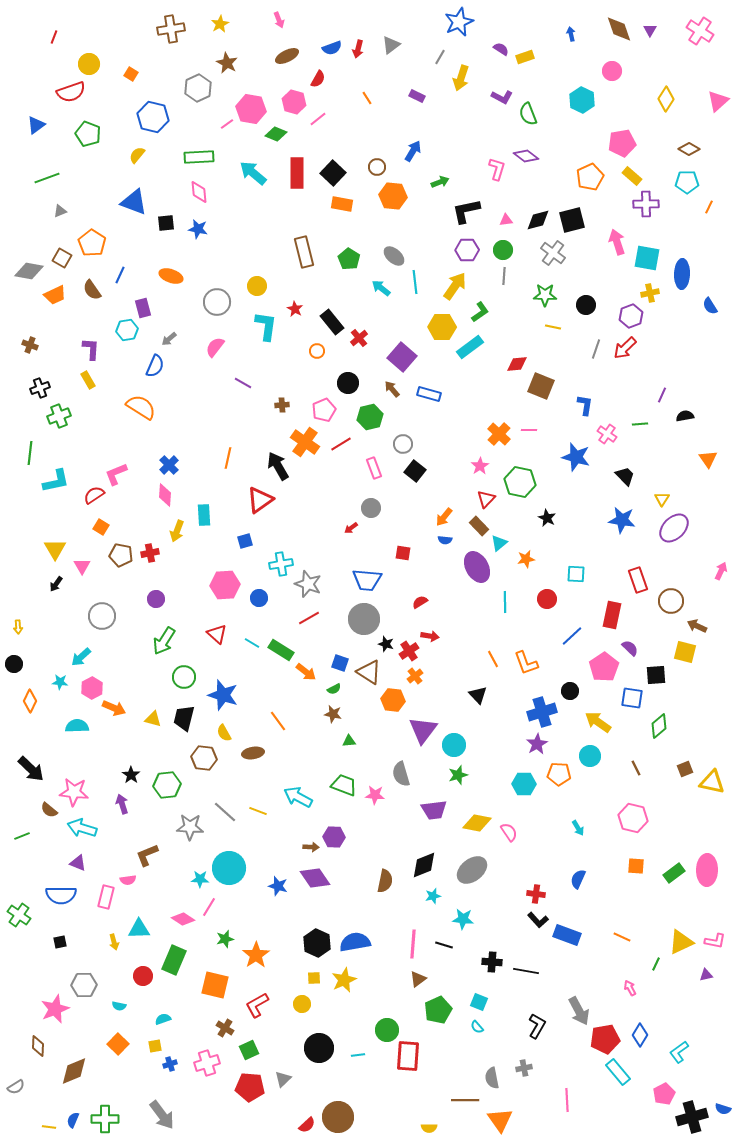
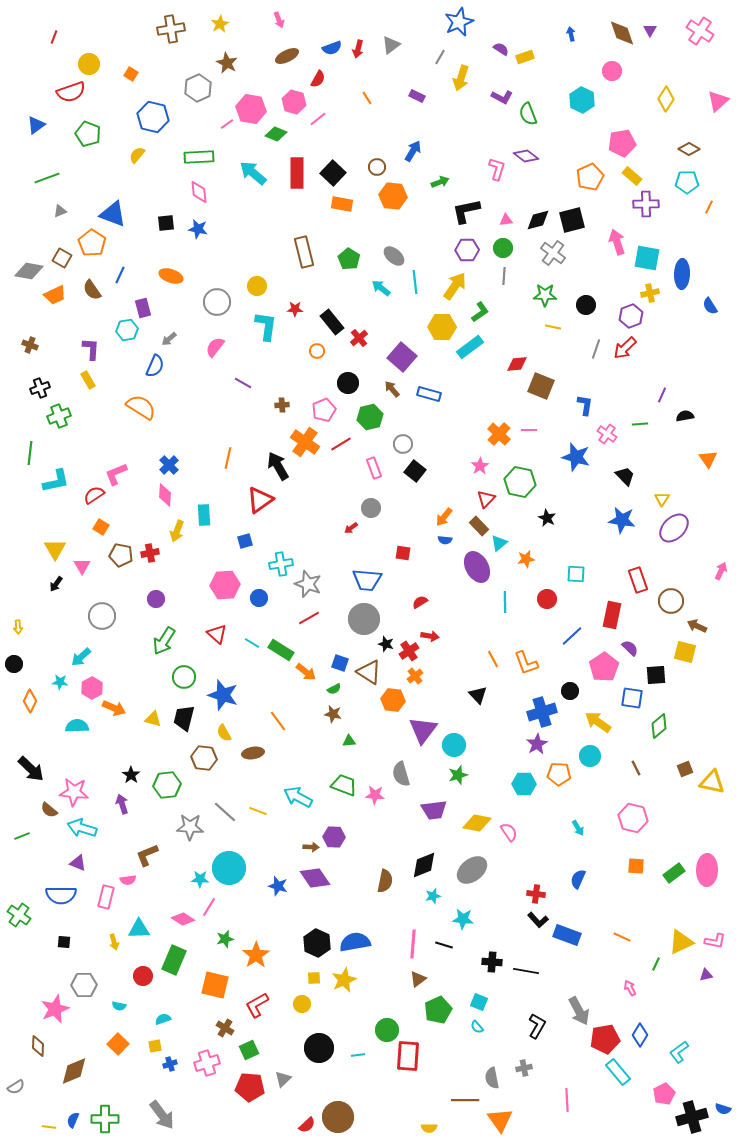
brown diamond at (619, 29): moved 3 px right, 4 px down
blue triangle at (134, 202): moved 21 px left, 12 px down
green circle at (503, 250): moved 2 px up
red star at (295, 309): rotated 28 degrees counterclockwise
black square at (60, 942): moved 4 px right; rotated 16 degrees clockwise
